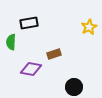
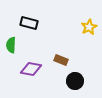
black rectangle: rotated 24 degrees clockwise
green semicircle: moved 3 px down
brown rectangle: moved 7 px right, 6 px down; rotated 40 degrees clockwise
black circle: moved 1 px right, 6 px up
